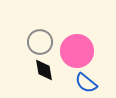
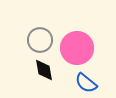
gray circle: moved 2 px up
pink circle: moved 3 px up
